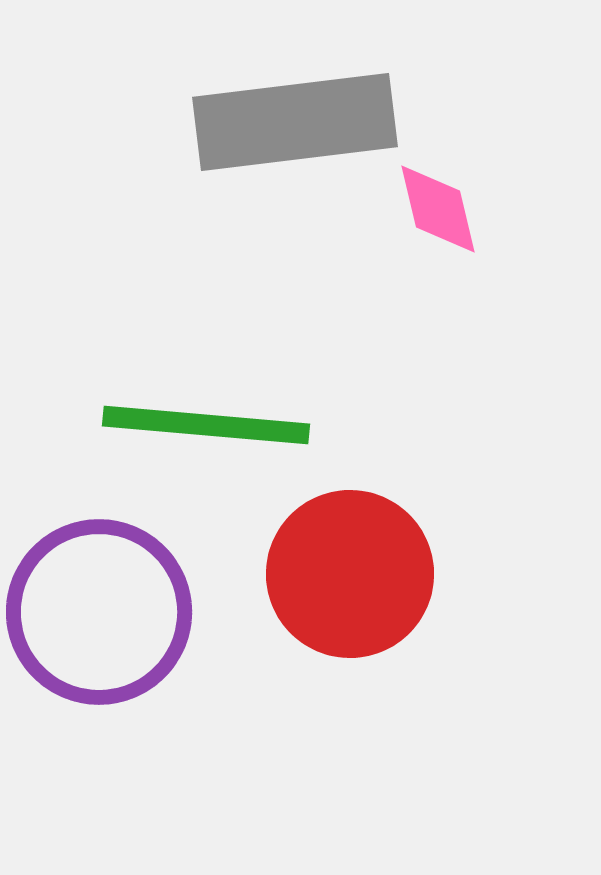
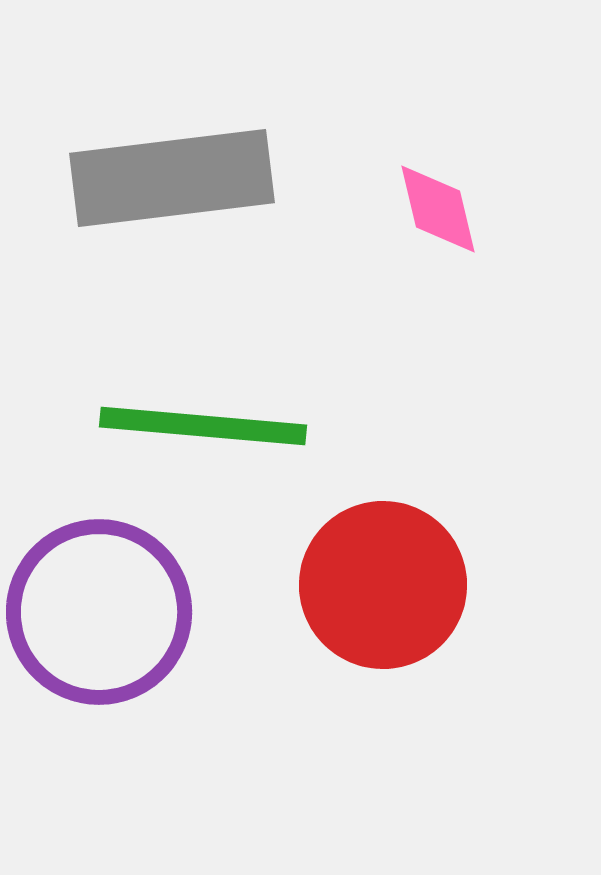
gray rectangle: moved 123 px left, 56 px down
green line: moved 3 px left, 1 px down
red circle: moved 33 px right, 11 px down
